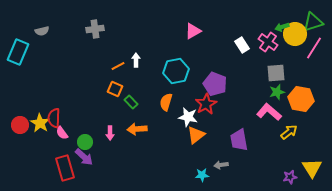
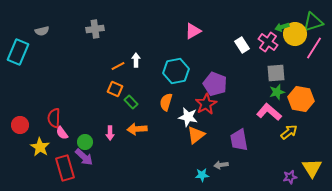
yellow star: moved 24 px down
